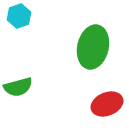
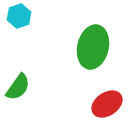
green semicircle: rotated 40 degrees counterclockwise
red ellipse: rotated 12 degrees counterclockwise
